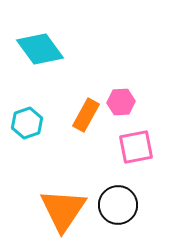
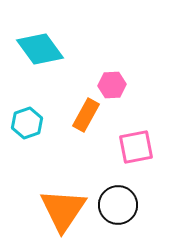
pink hexagon: moved 9 px left, 17 px up
